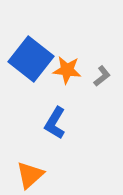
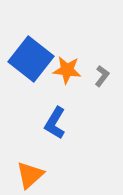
gray L-shape: rotated 15 degrees counterclockwise
